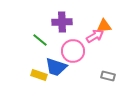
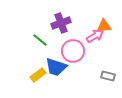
purple cross: moved 1 px left, 1 px down; rotated 18 degrees counterclockwise
yellow rectangle: moved 1 px left; rotated 56 degrees counterclockwise
